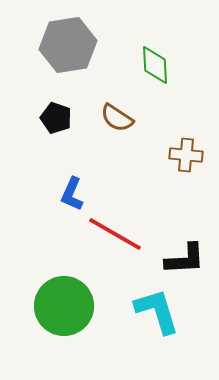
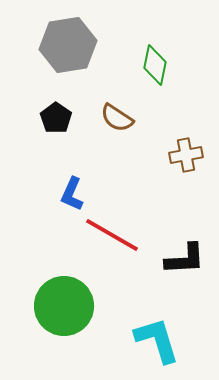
green diamond: rotated 15 degrees clockwise
black pentagon: rotated 16 degrees clockwise
brown cross: rotated 16 degrees counterclockwise
red line: moved 3 px left, 1 px down
cyan L-shape: moved 29 px down
